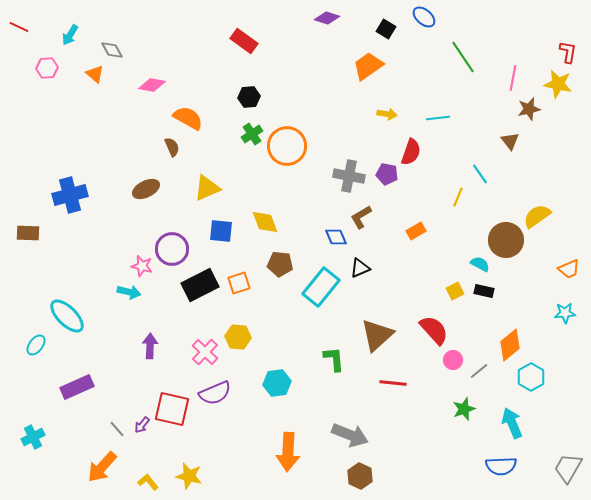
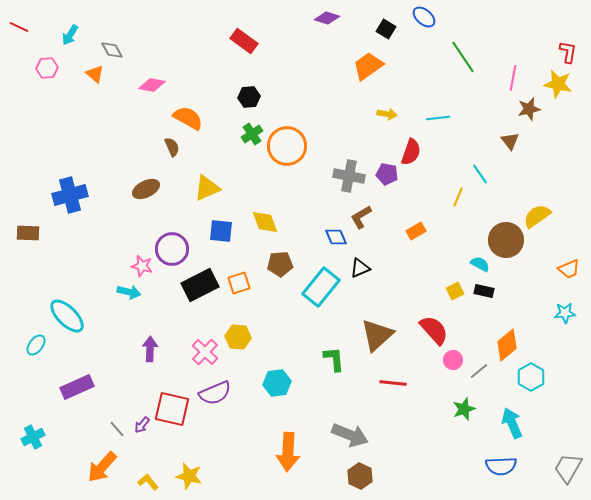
brown pentagon at (280, 264): rotated 10 degrees counterclockwise
orange diamond at (510, 345): moved 3 px left
purple arrow at (150, 346): moved 3 px down
